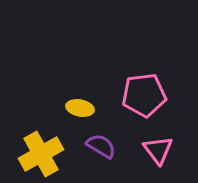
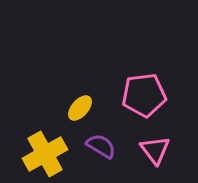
yellow ellipse: rotated 60 degrees counterclockwise
pink triangle: moved 3 px left
yellow cross: moved 4 px right
